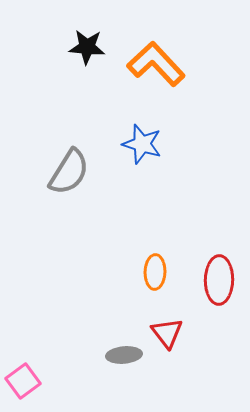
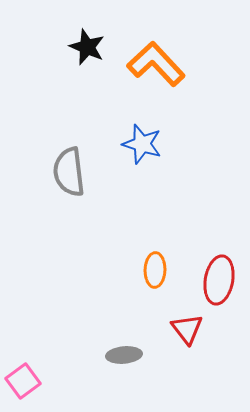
black star: rotated 18 degrees clockwise
gray semicircle: rotated 141 degrees clockwise
orange ellipse: moved 2 px up
red ellipse: rotated 9 degrees clockwise
red triangle: moved 20 px right, 4 px up
